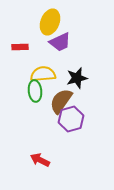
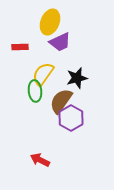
yellow semicircle: rotated 50 degrees counterclockwise
purple hexagon: moved 1 px up; rotated 15 degrees counterclockwise
